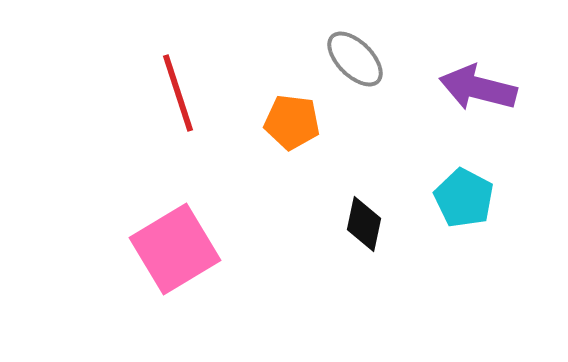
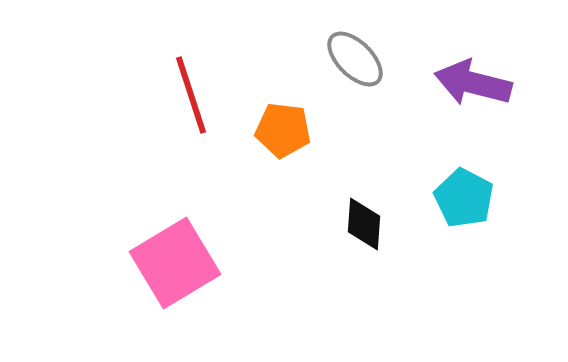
purple arrow: moved 5 px left, 5 px up
red line: moved 13 px right, 2 px down
orange pentagon: moved 9 px left, 8 px down
black diamond: rotated 8 degrees counterclockwise
pink square: moved 14 px down
